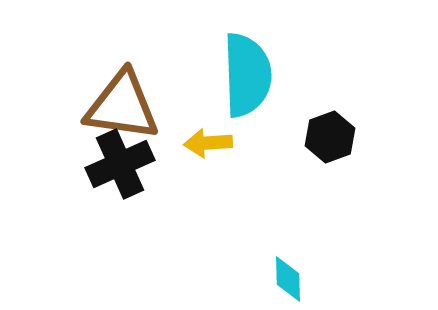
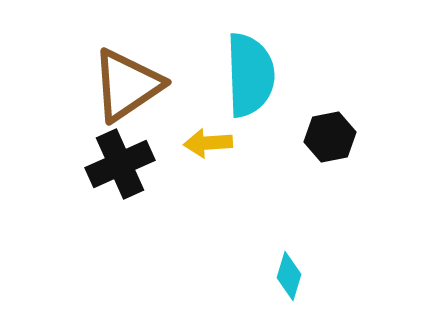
cyan semicircle: moved 3 px right
brown triangle: moved 5 px right, 21 px up; rotated 42 degrees counterclockwise
black hexagon: rotated 9 degrees clockwise
cyan diamond: moved 1 px right, 3 px up; rotated 18 degrees clockwise
